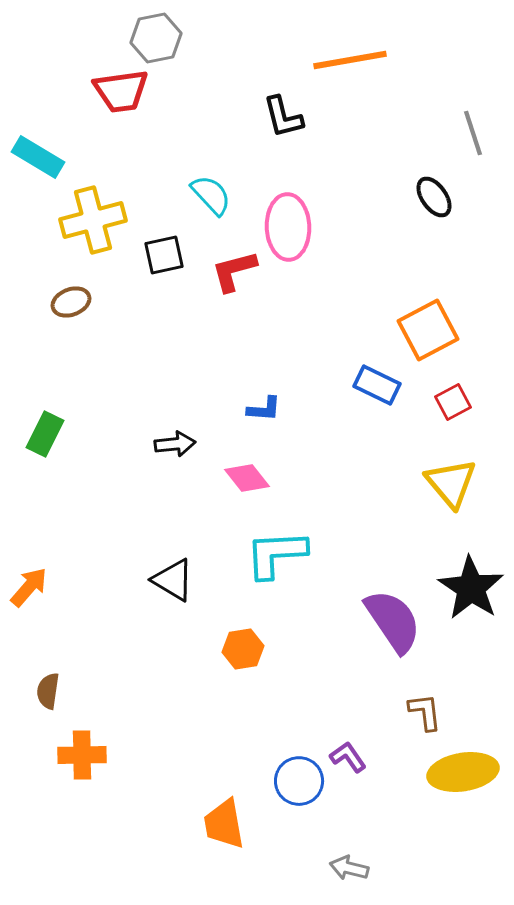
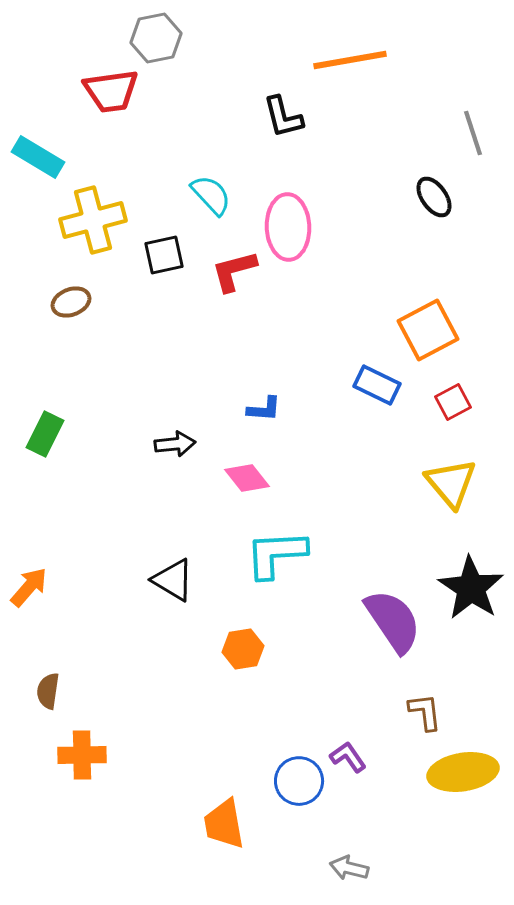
red trapezoid: moved 10 px left
